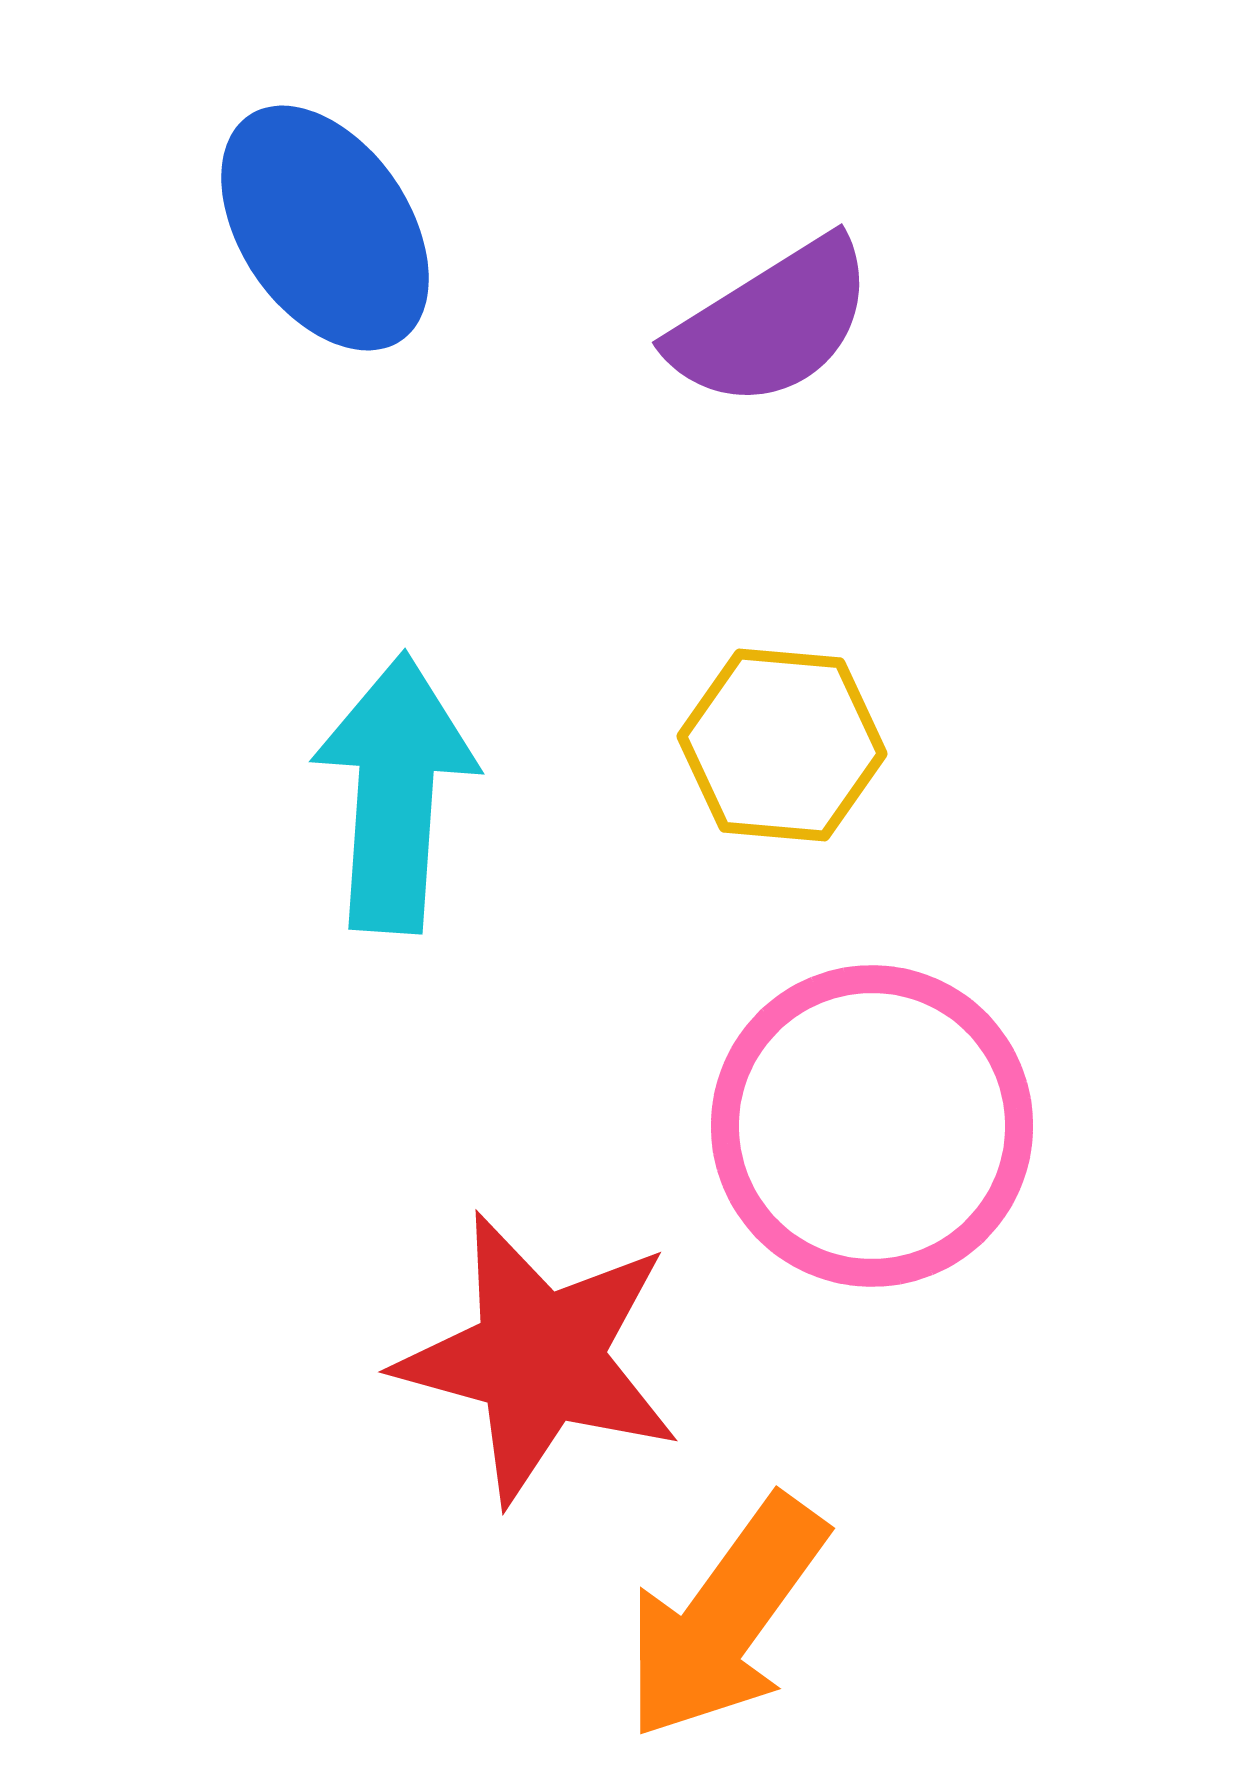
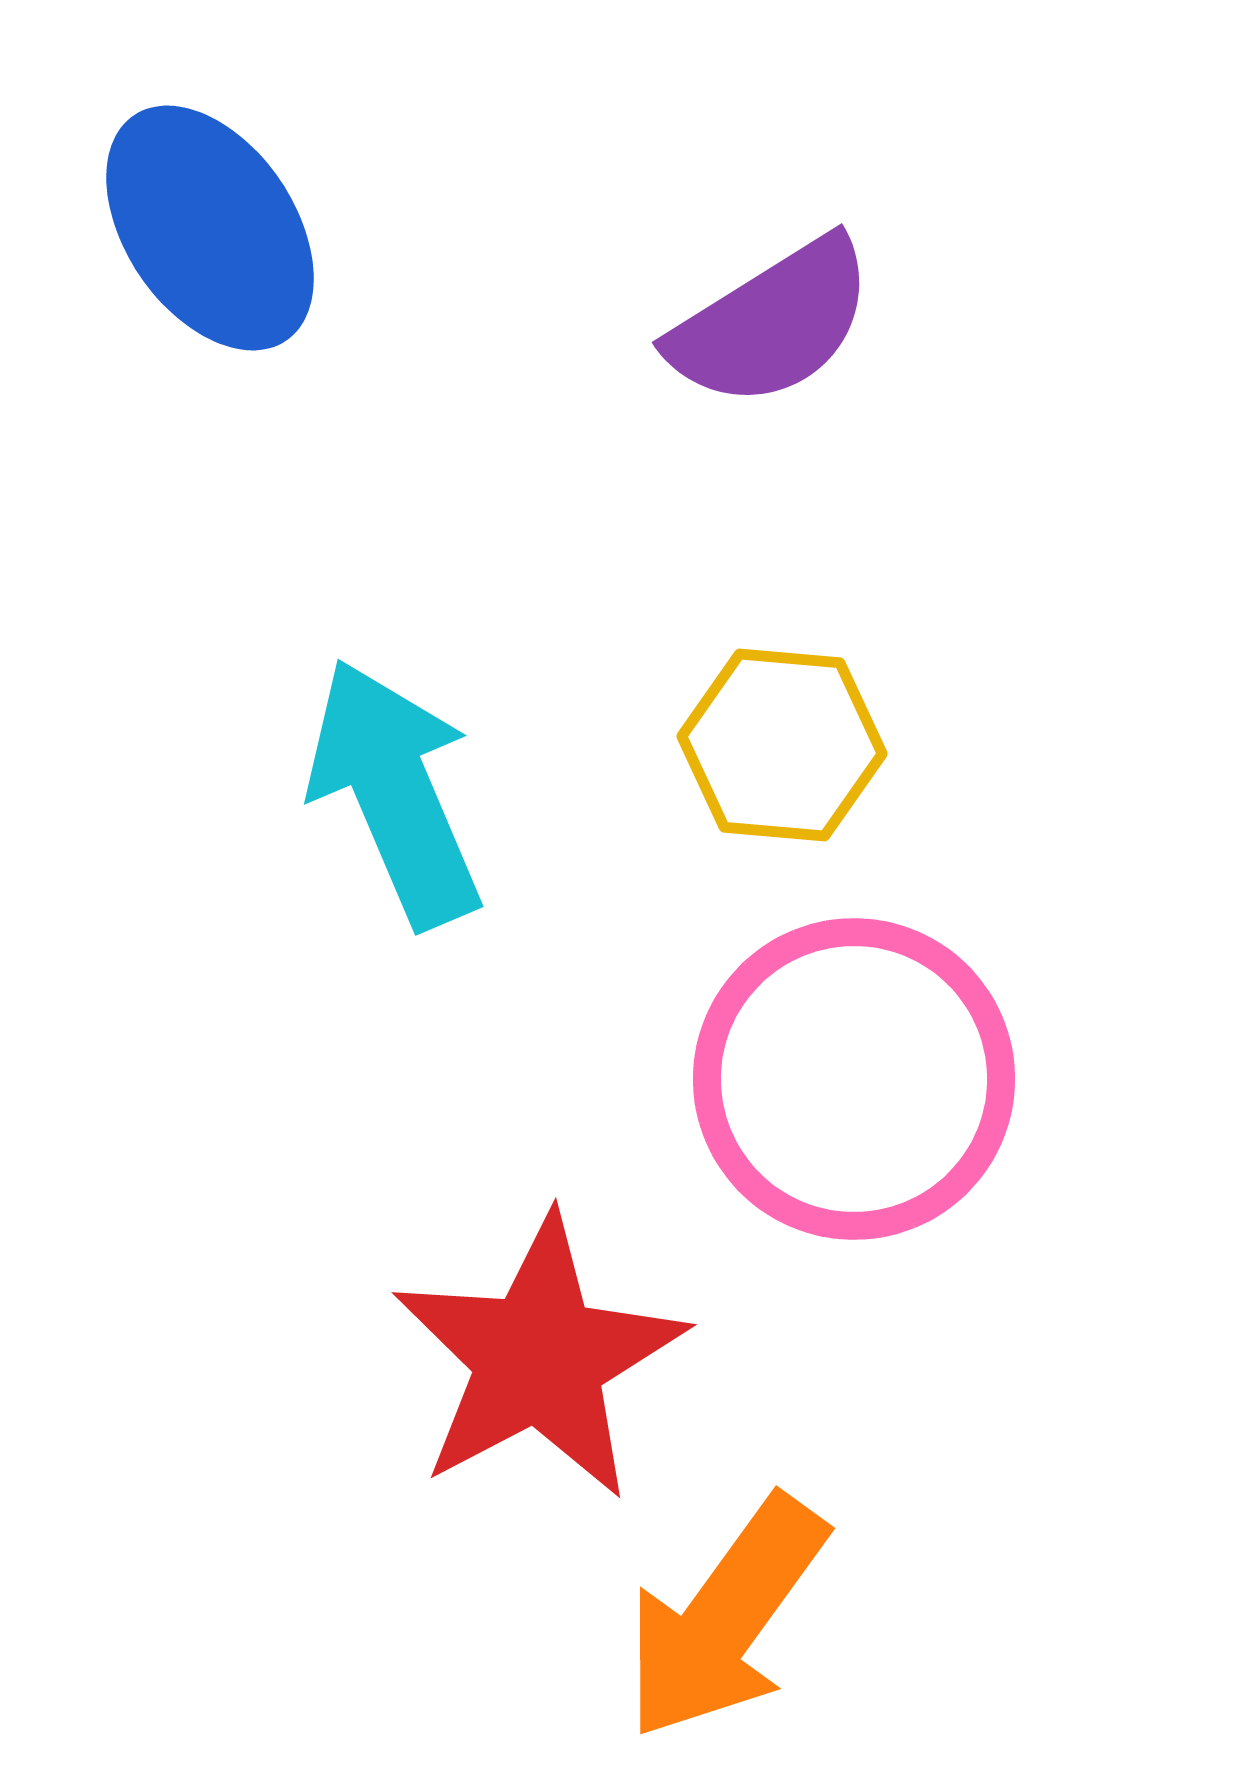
blue ellipse: moved 115 px left
cyan arrow: rotated 27 degrees counterclockwise
pink circle: moved 18 px left, 47 px up
red star: rotated 29 degrees clockwise
